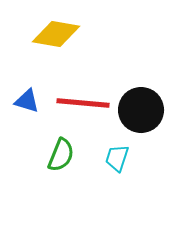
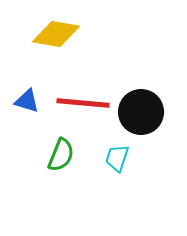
black circle: moved 2 px down
